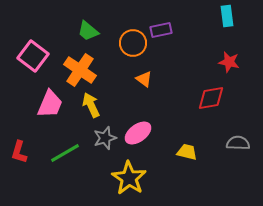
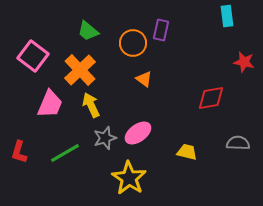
purple rectangle: rotated 65 degrees counterclockwise
red star: moved 15 px right
orange cross: rotated 12 degrees clockwise
